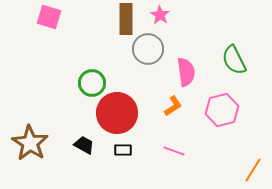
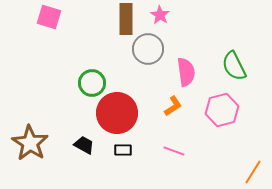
green semicircle: moved 6 px down
orange line: moved 2 px down
